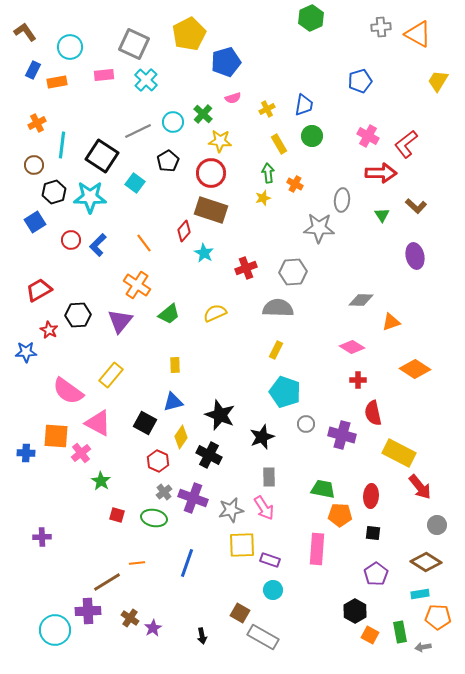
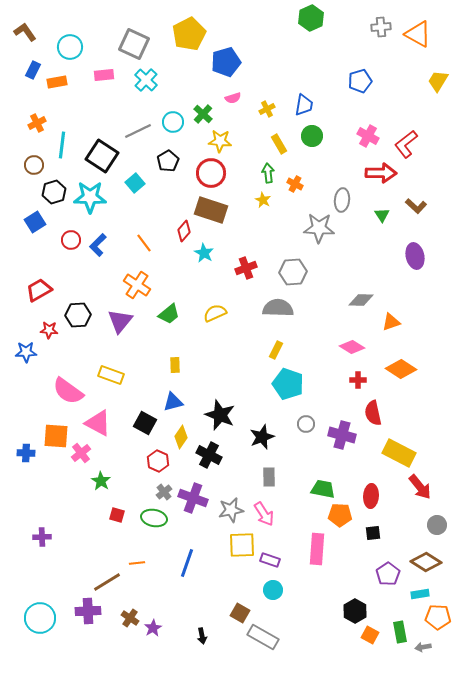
cyan square at (135, 183): rotated 12 degrees clockwise
yellow star at (263, 198): moved 2 px down; rotated 28 degrees counterclockwise
red star at (49, 330): rotated 24 degrees counterclockwise
orange diamond at (415, 369): moved 14 px left
yellow rectangle at (111, 375): rotated 70 degrees clockwise
cyan pentagon at (285, 392): moved 3 px right, 8 px up
pink arrow at (264, 508): moved 6 px down
black square at (373, 533): rotated 14 degrees counterclockwise
purple pentagon at (376, 574): moved 12 px right
cyan circle at (55, 630): moved 15 px left, 12 px up
